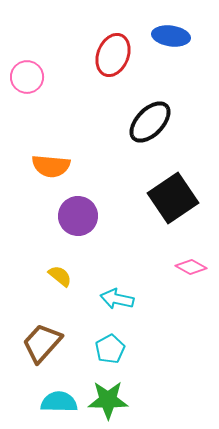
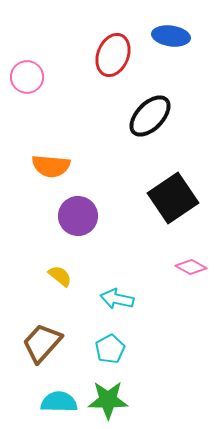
black ellipse: moved 6 px up
